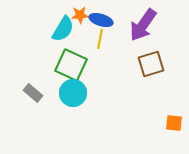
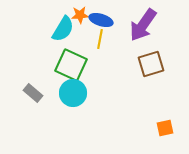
orange square: moved 9 px left, 5 px down; rotated 18 degrees counterclockwise
